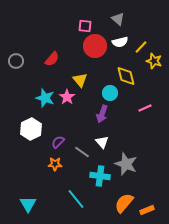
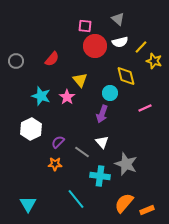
cyan star: moved 4 px left, 2 px up
